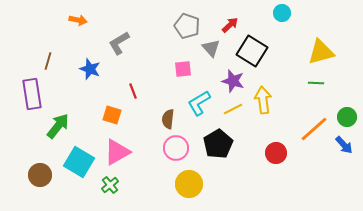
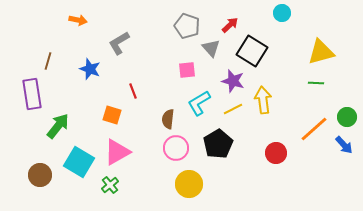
pink square: moved 4 px right, 1 px down
